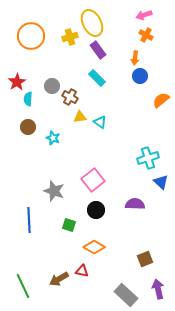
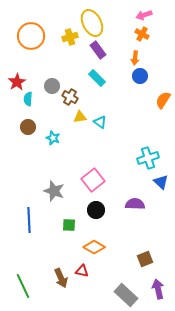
orange cross: moved 4 px left, 1 px up
orange semicircle: moved 2 px right; rotated 18 degrees counterclockwise
green square: rotated 16 degrees counterclockwise
brown arrow: moved 2 px right, 1 px up; rotated 84 degrees counterclockwise
